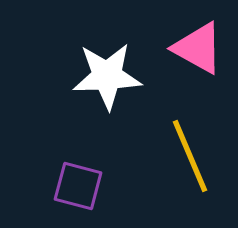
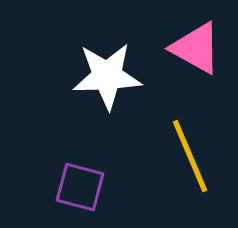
pink triangle: moved 2 px left
purple square: moved 2 px right, 1 px down
